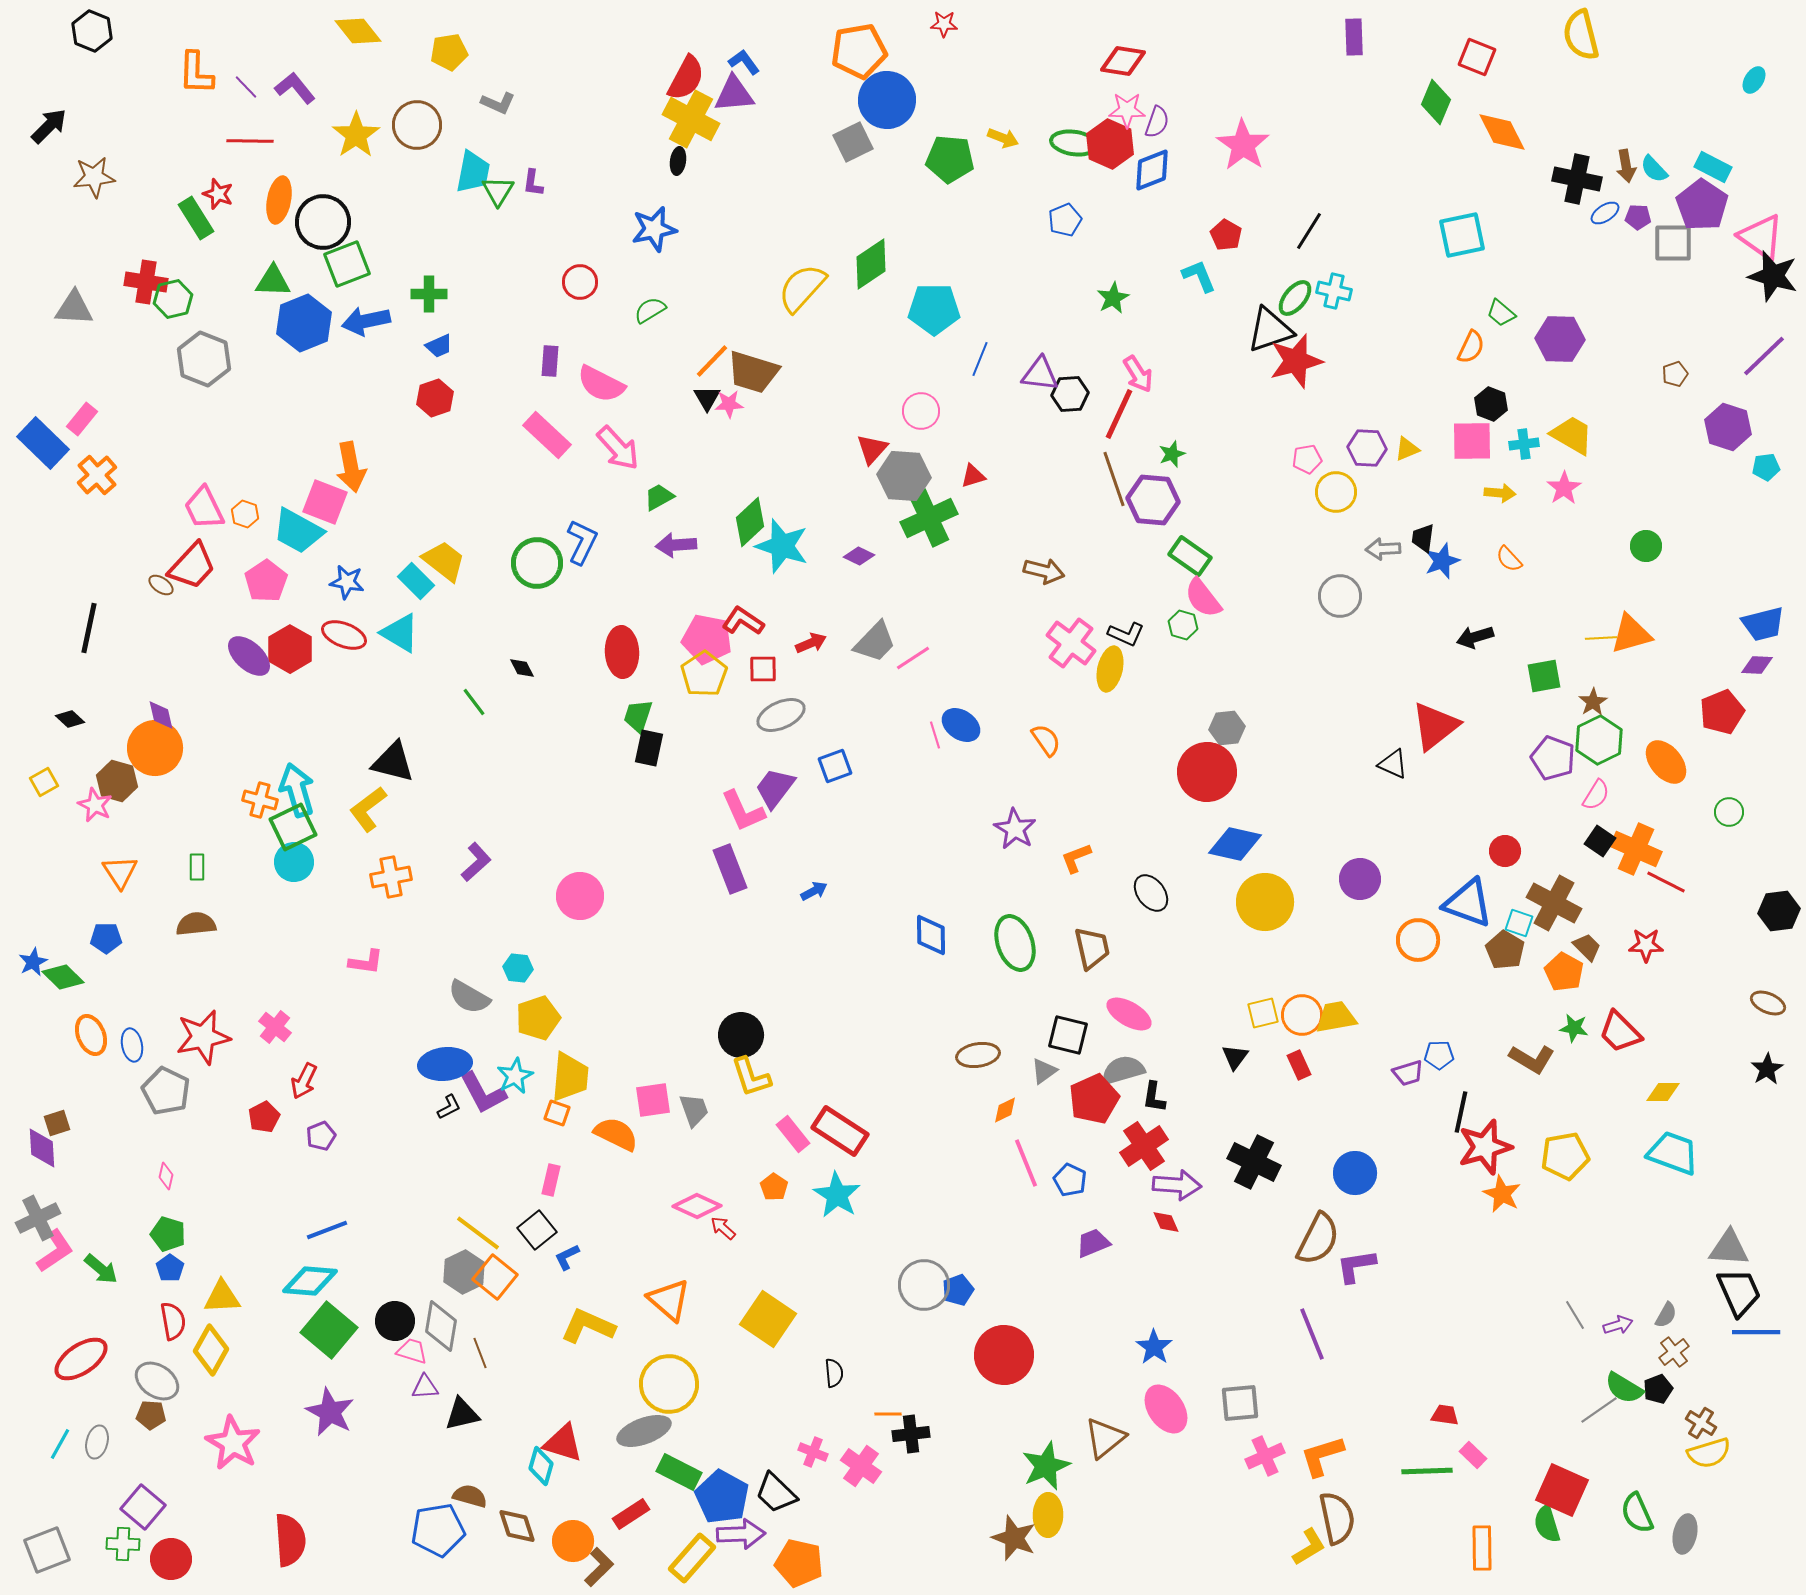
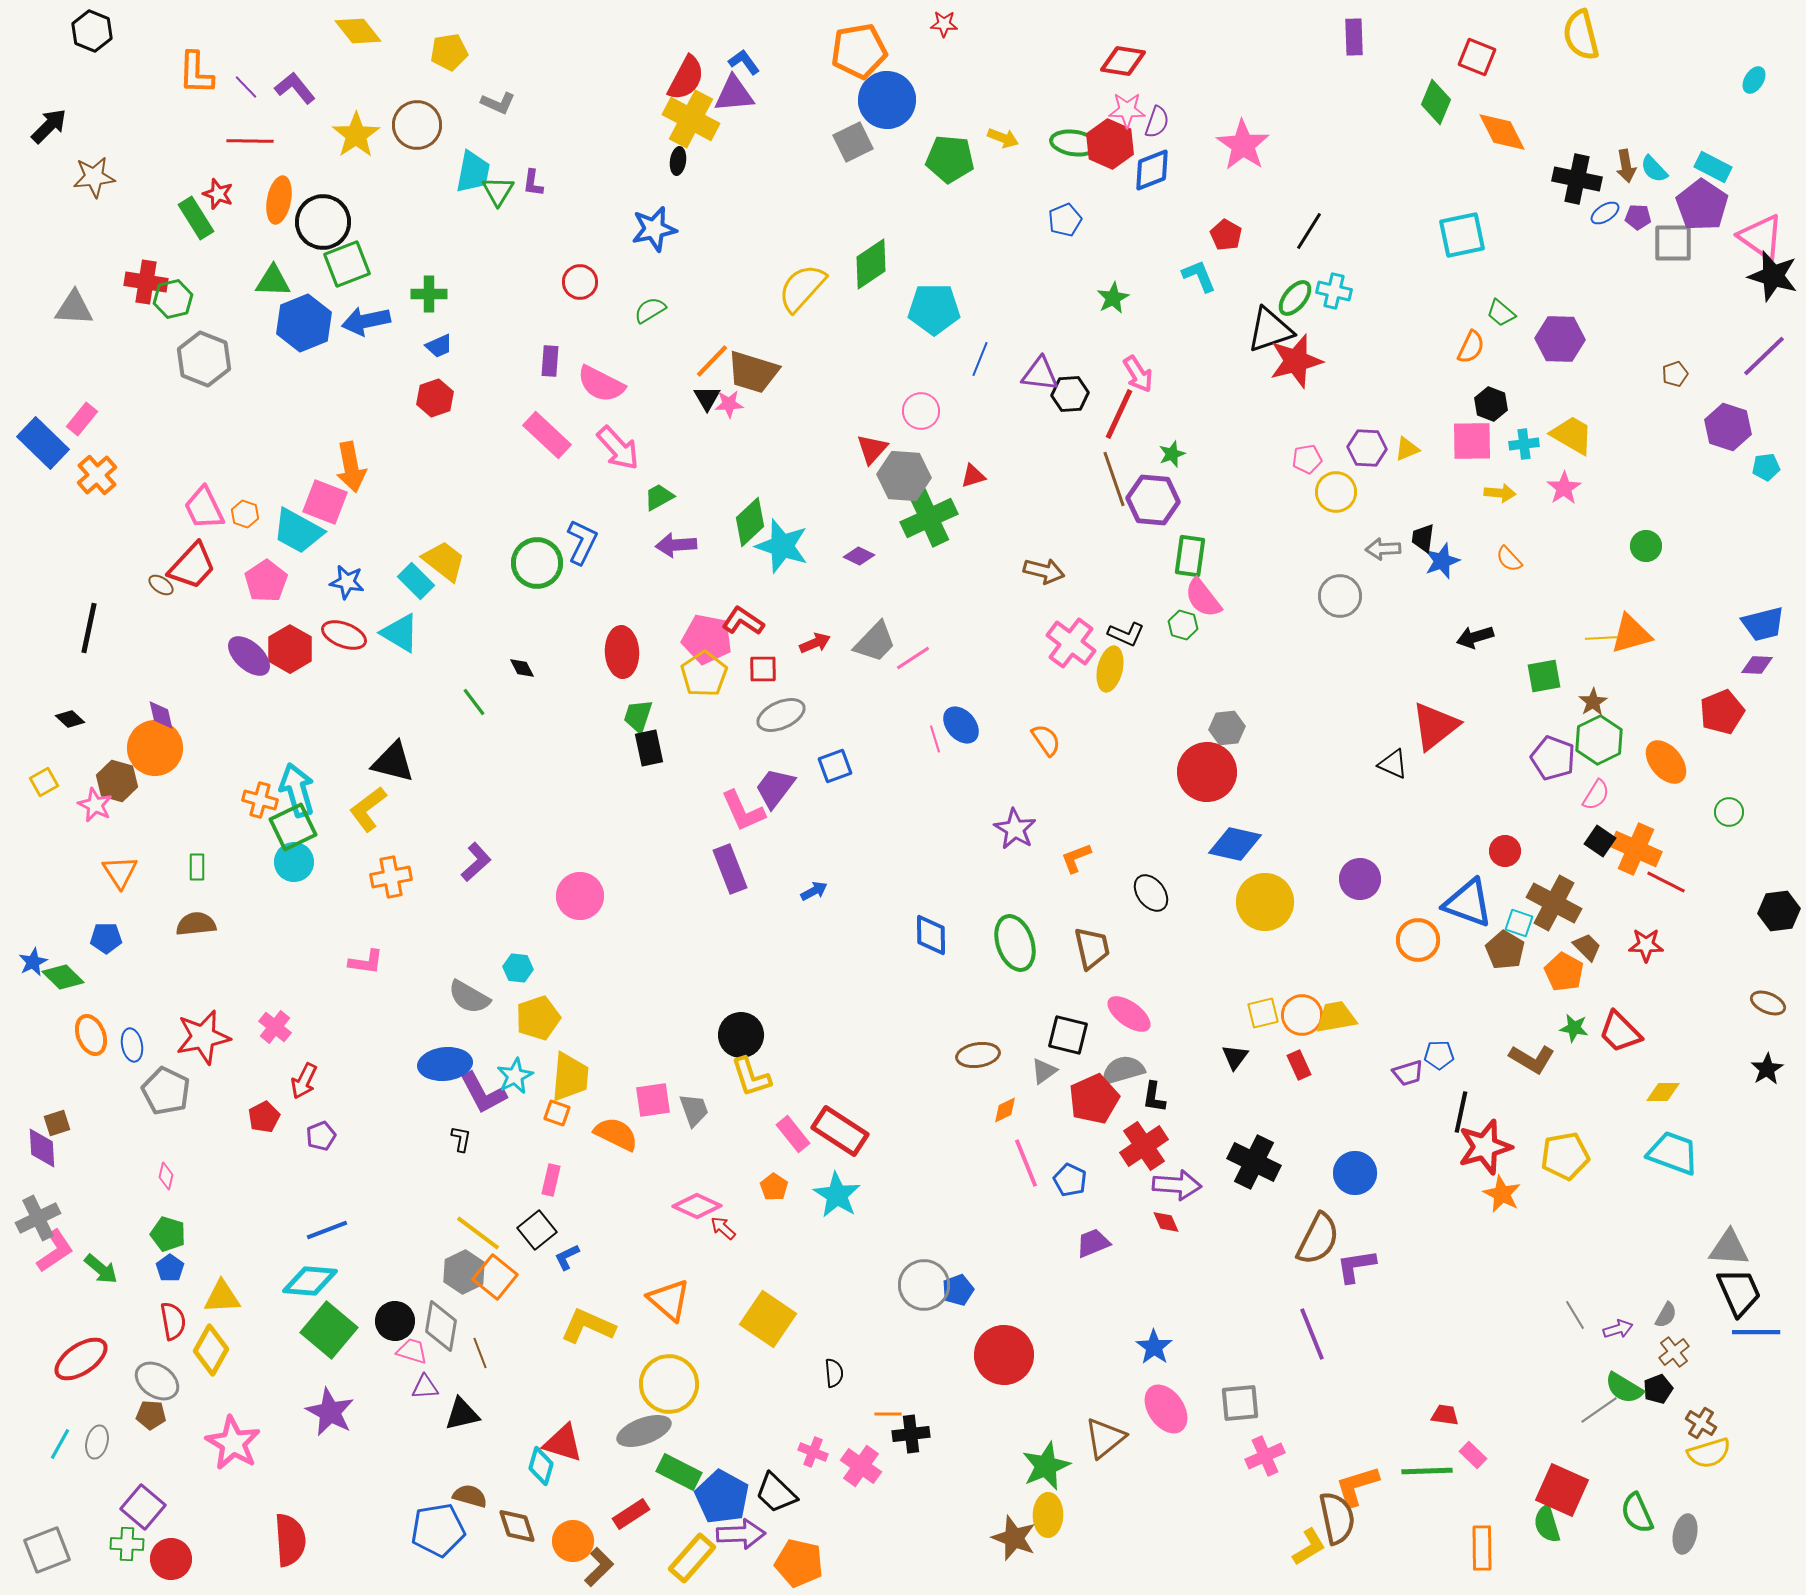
green rectangle at (1190, 556): rotated 63 degrees clockwise
red arrow at (811, 643): moved 4 px right
blue ellipse at (961, 725): rotated 15 degrees clockwise
pink line at (935, 735): moved 4 px down
black rectangle at (649, 748): rotated 24 degrees counterclockwise
pink ellipse at (1129, 1014): rotated 6 degrees clockwise
black L-shape at (449, 1107): moved 12 px right, 32 px down; rotated 52 degrees counterclockwise
purple arrow at (1618, 1325): moved 4 px down
orange L-shape at (1322, 1456): moved 35 px right, 30 px down
green cross at (123, 1544): moved 4 px right
